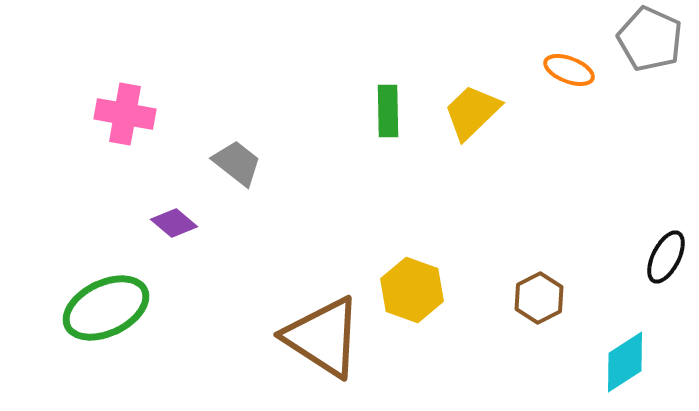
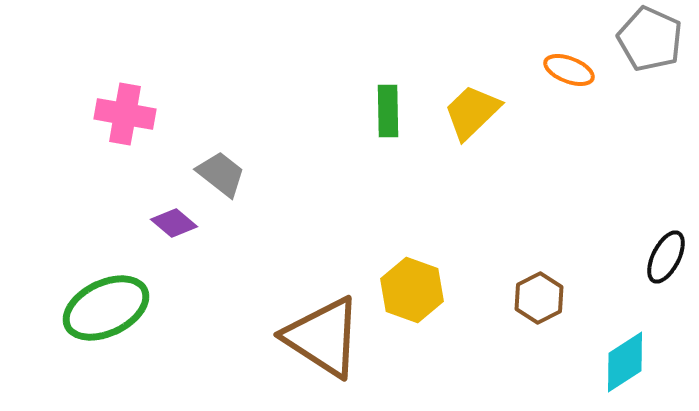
gray trapezoid: moved 16 px left, 11 px down
